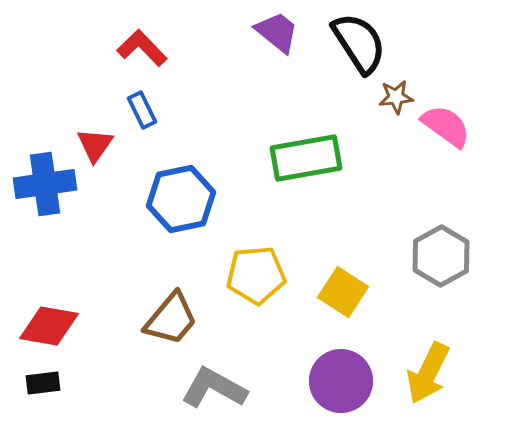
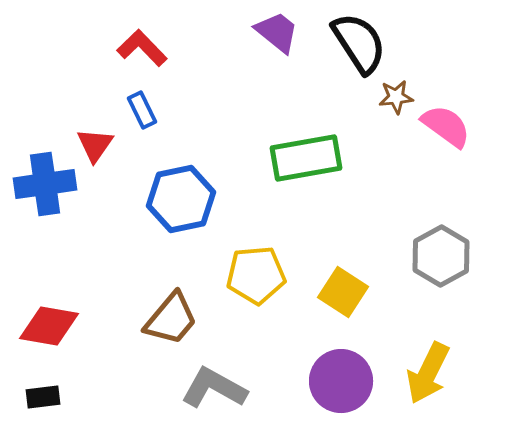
black rectangle: moved 14 px down
